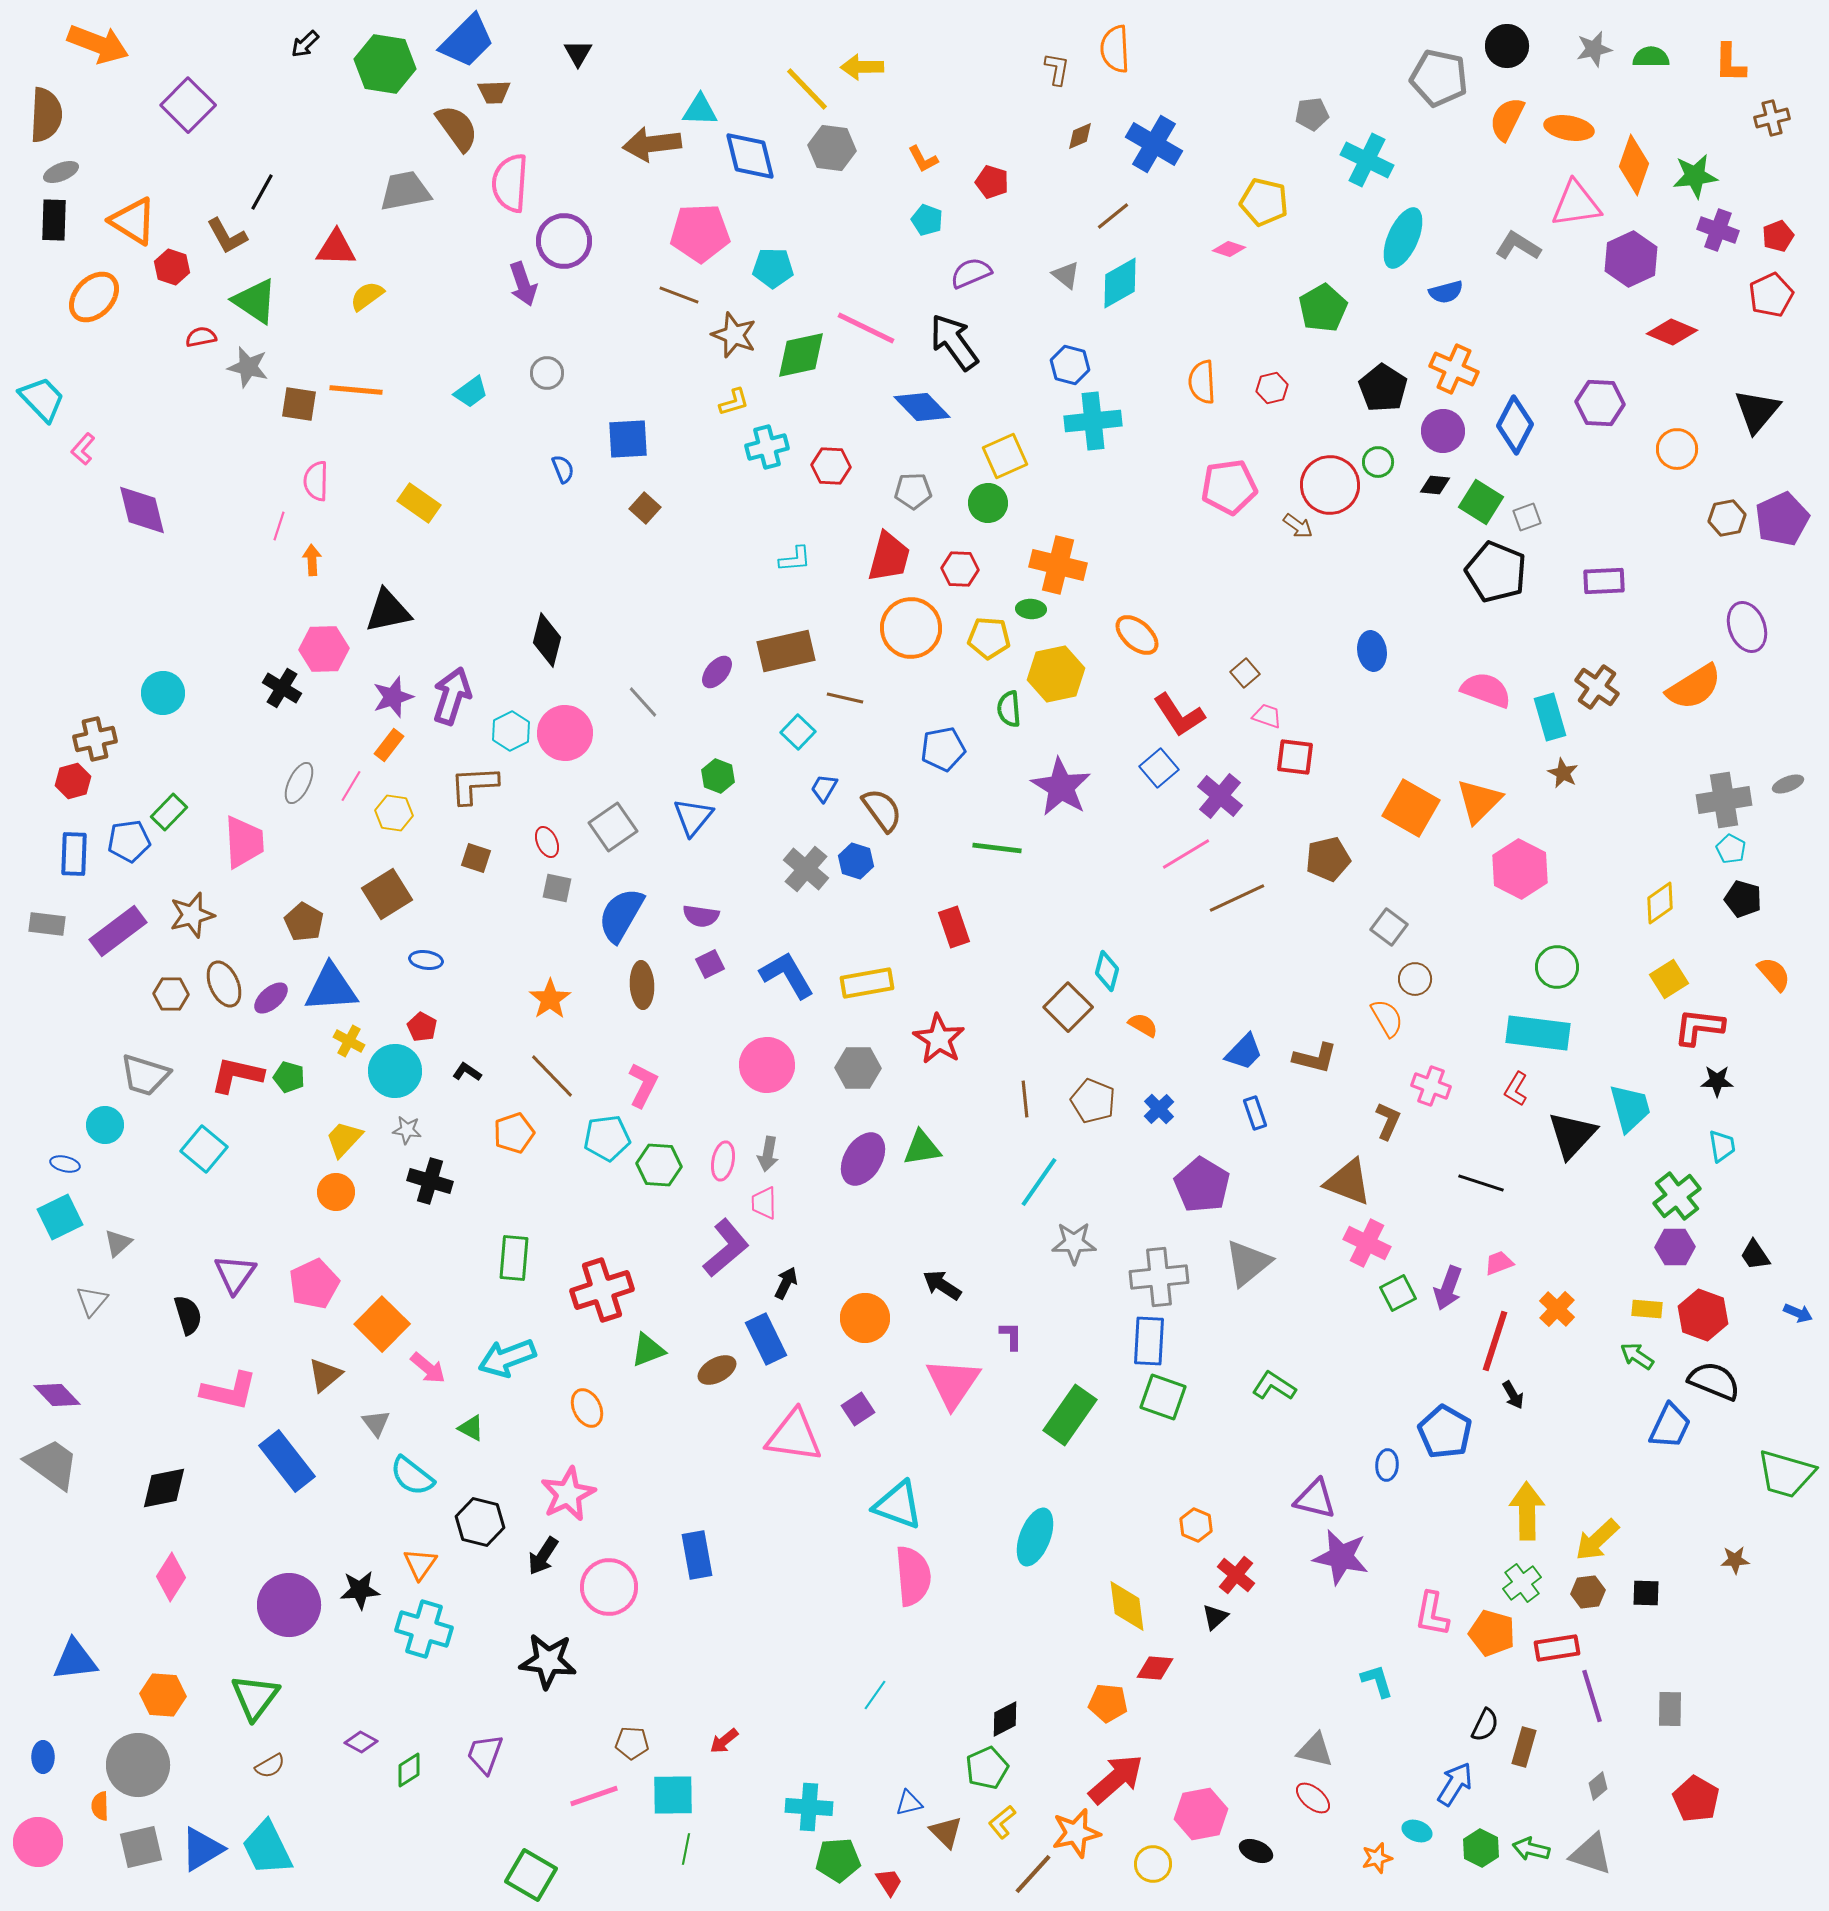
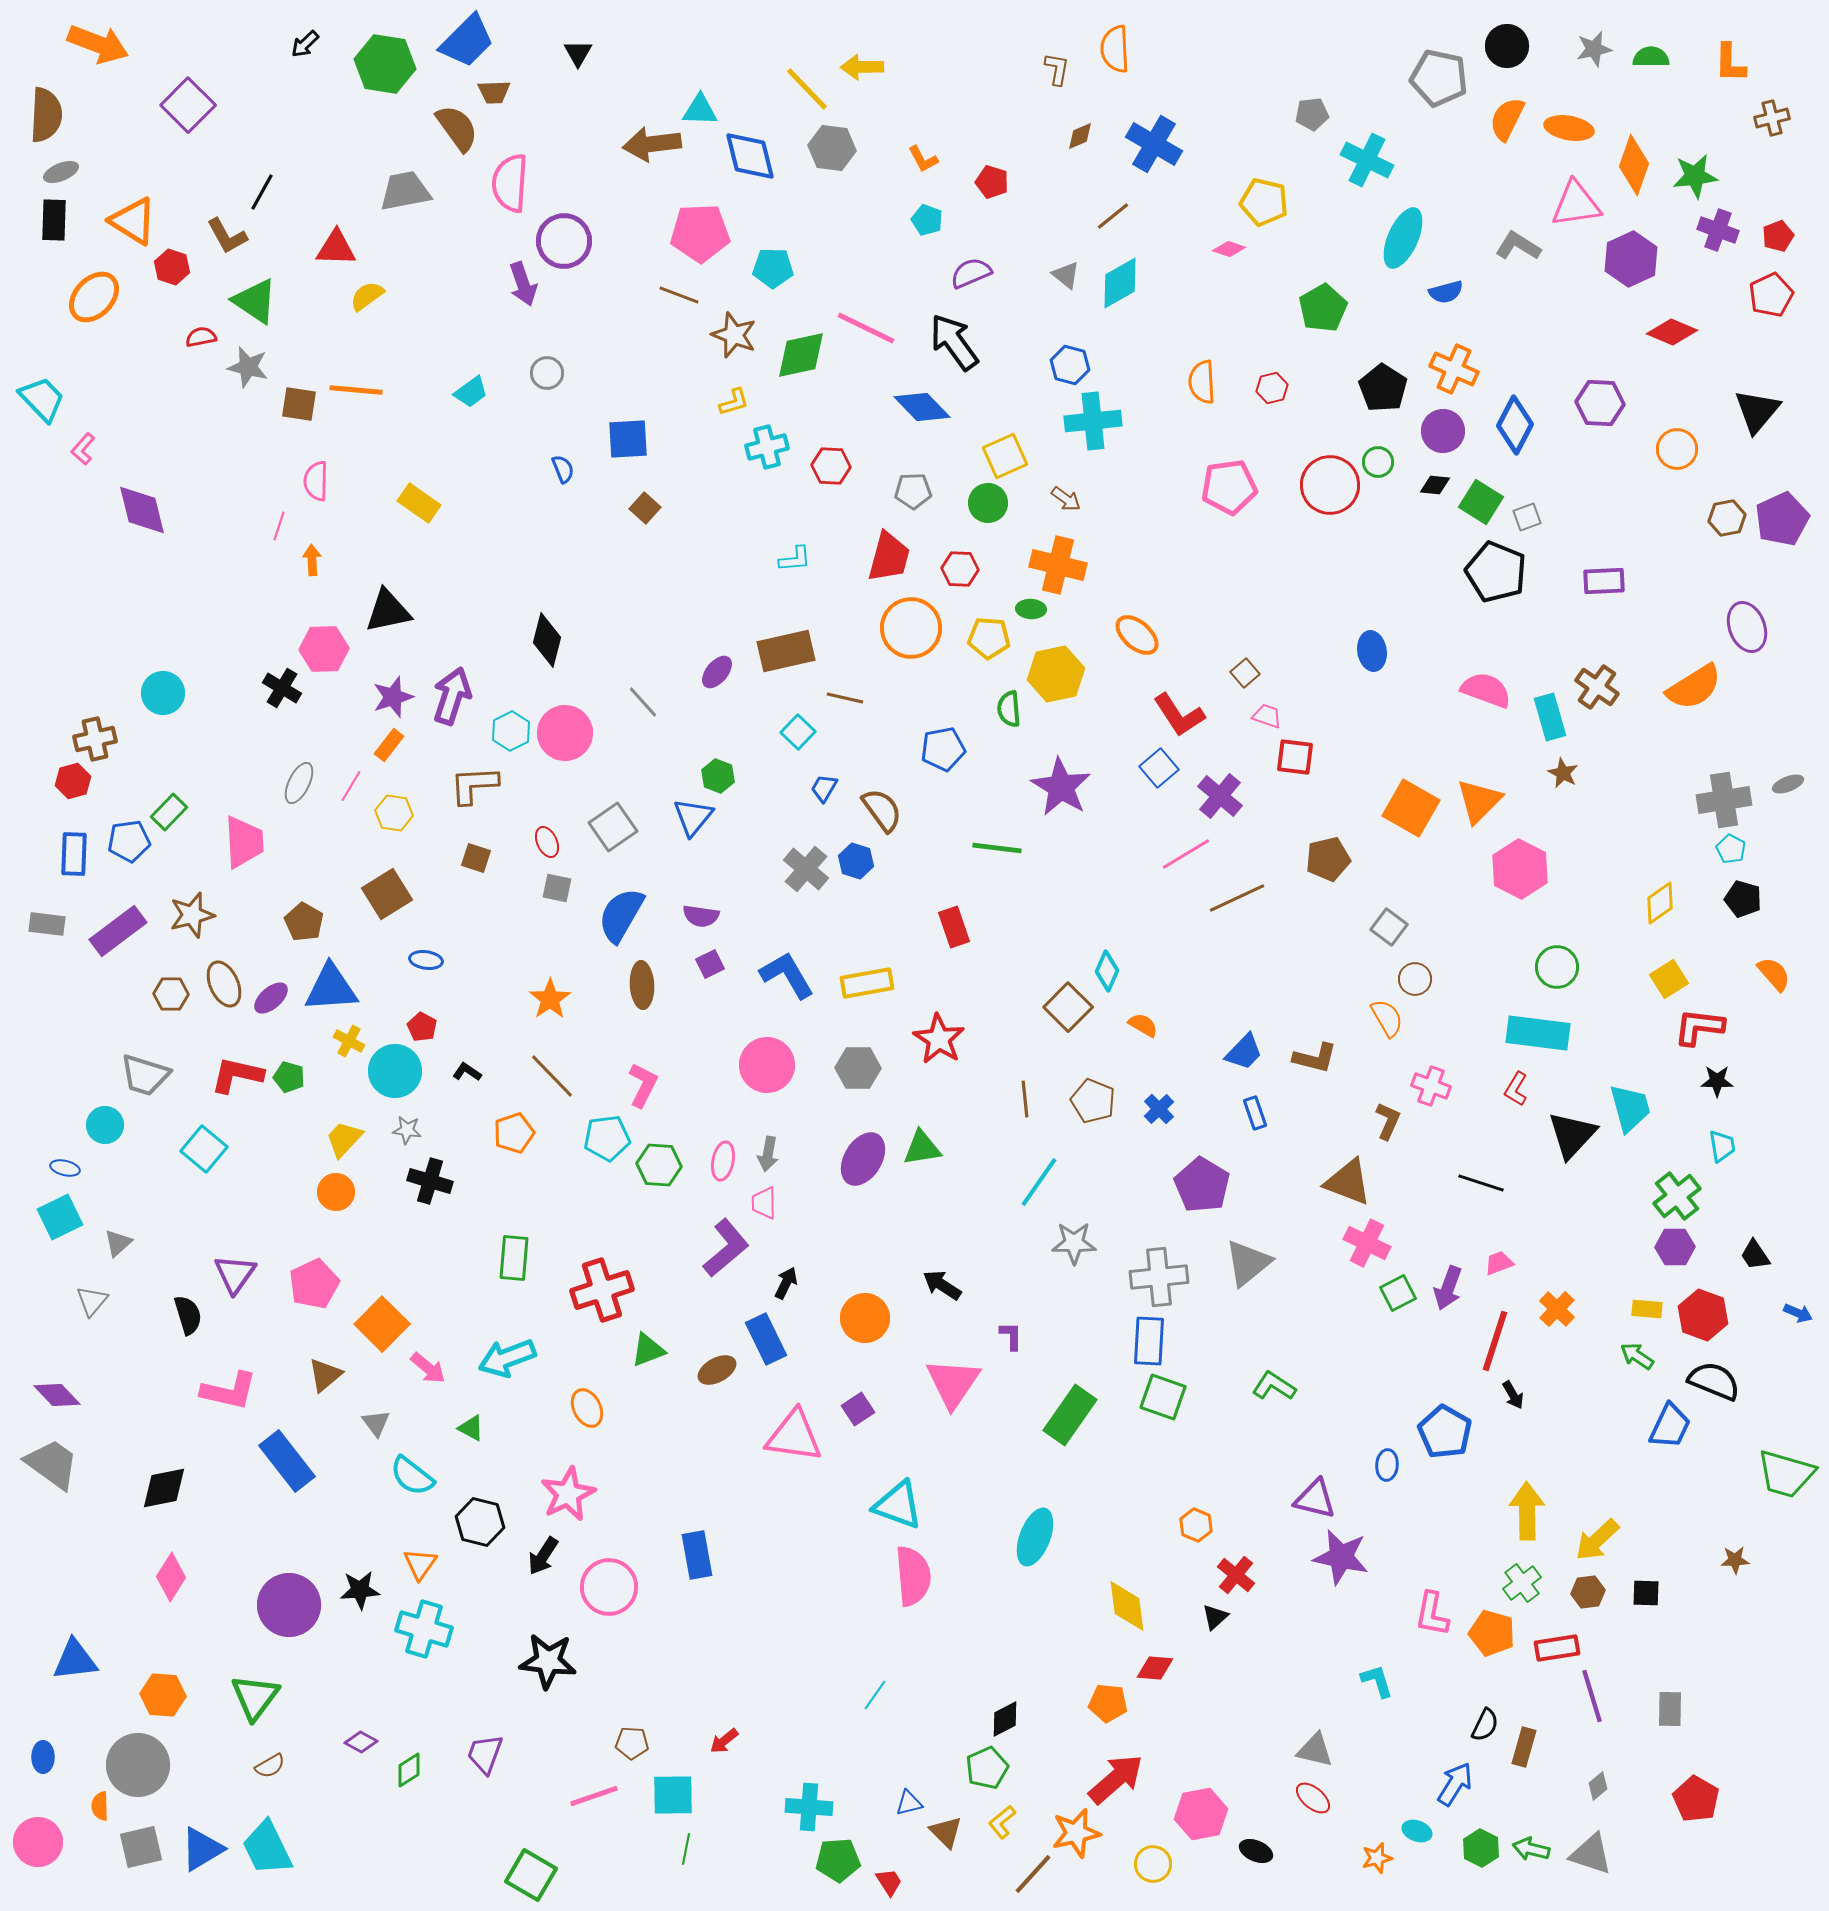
brown arrow at (1298, 526): moved 232 px left, 27 px up
cyan diamond at (1107, 971): rotated 9 degrees clockwise
blue ellipse at (65, 1164): moved 4 px down
